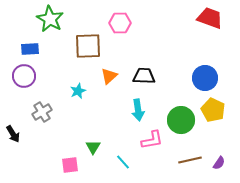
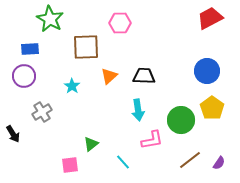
red trapezoid: rotated 48 degrees counterclockwise
brown square: moved 2 px left, 1 px down
blue circle: moved 2 px right, 7 px up
cyan star: moved 6 px left, 5 px up; rotated 14 degrees counterclockwise
yellow pentagon: moved 1 px left, 2 px up; rotated 10 degrees clockwise
green triangle: moved 2 px left, 3 px up; rotated 21 degrees clockwise
brown line: rotated 25 degrees counterclockwise
